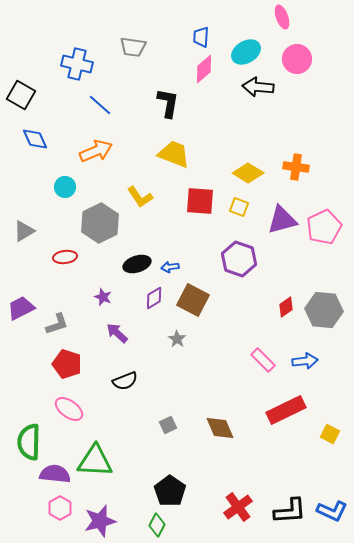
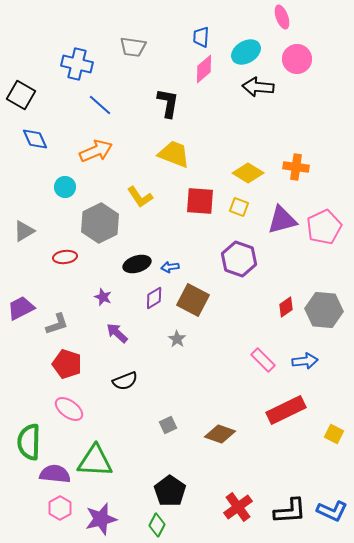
brown diamond at (220, 428): moved 6 px down; rotated 48 degrees counterclockwise
yellow square at (330, 434): moved 4 px right
purple star at (100, 521): moved 1 px right, 2 px up
